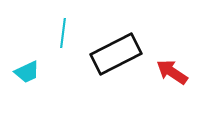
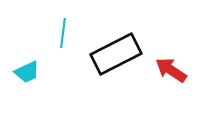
red arrow: moved 1 px left, 2 px up
